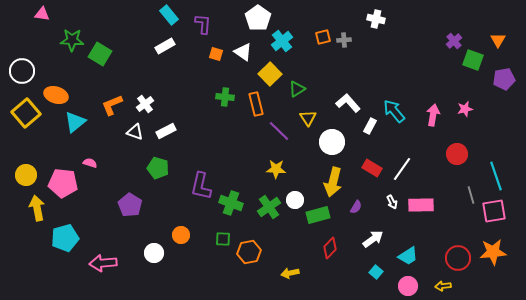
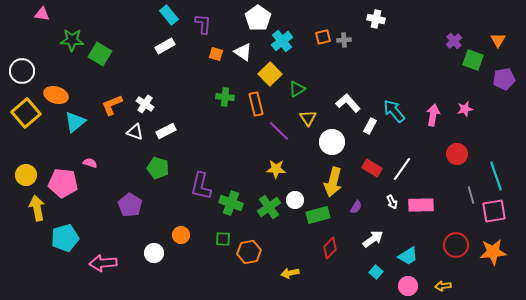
white cross at (145, 104): rotated 18 degrees counterclockwise
red circle at (458, 258): moved 2 px left, 13 px up
